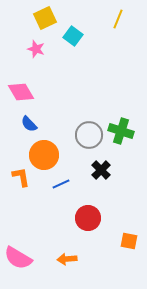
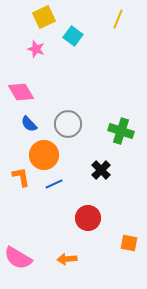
yellow square: moved 1 px left, 1 px up
gray circle: moved 21 px left, 11 px up
blue line: moved 7 px left
orange square: moved 2 px down
